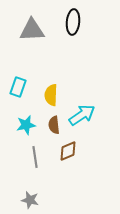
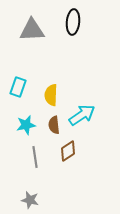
brown diamond: rotated 10 degrees counterclockwise
